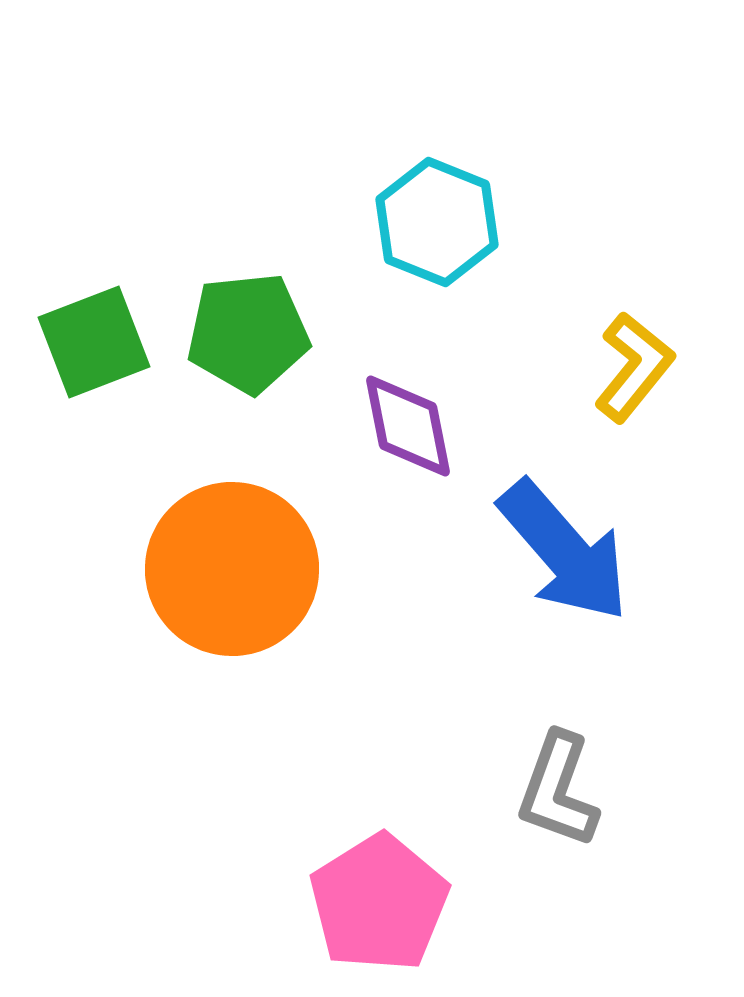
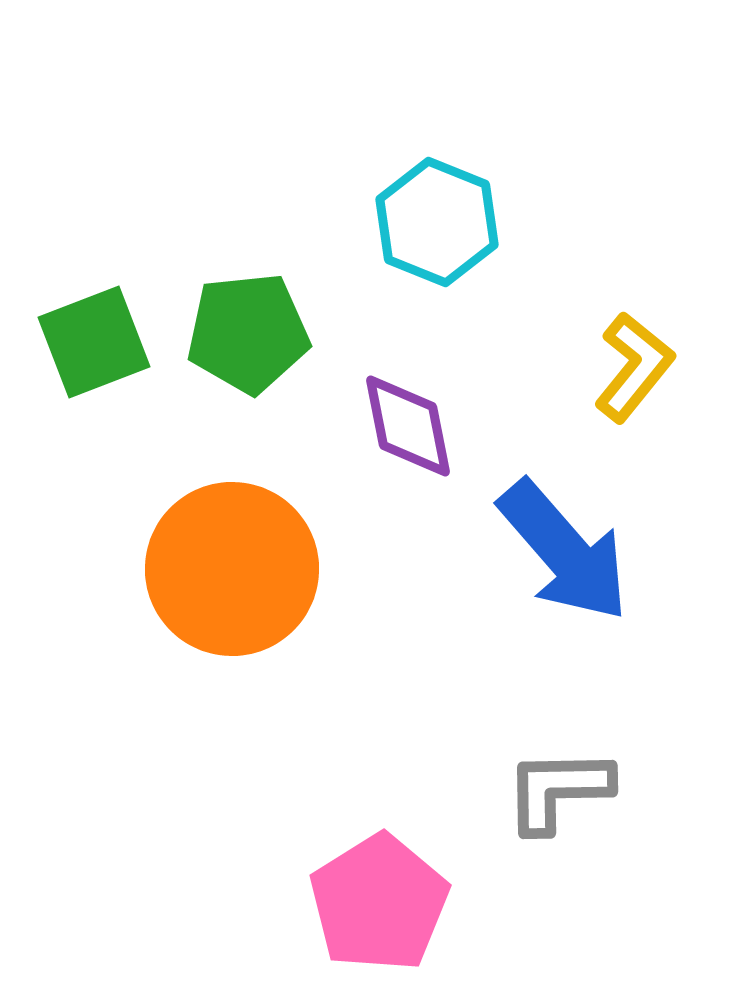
gray L-shape: rotated 69 degrees clockwise
